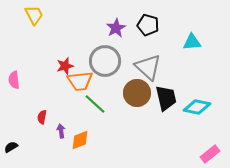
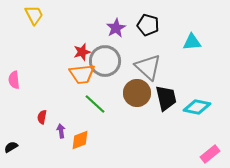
red star: moved 17 px right, 14 px up
orange trapezoid: moved 2 px right, 7 px up
